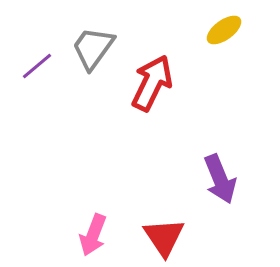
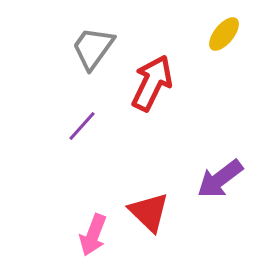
yellow ellipse: moved 4 px down; rotated 15 degrees counterclockwise
purple line: moved 45 px right, 60 px down; rotated 8 degrees counterclockwise
purple arrow: rotated 75 degrees clockwise
red triangle: moved 15 px left, 25 px up; rotated 12 degrees counterclockwise
